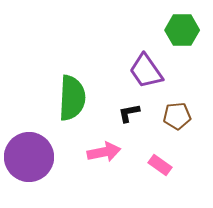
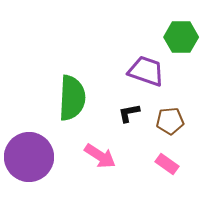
green hexagon: moved 1 px left, 7 px down
purple trapezoid: rotated 144 degrees clockwise
brown pentagon: moved 7 px left, 5 px down
pink arrow: moved 4 px left, 4 px down; rotated 44 degrees clockwise
pink rectangle: moved 7 px right, 1 px up
